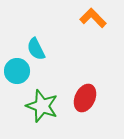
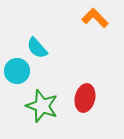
orange L-shape: moved 2 px right
cyan semicircle: moved 1 px right, 1 px up; rotated 15 degrees counterclockwise
red ellipse: rotated 12 degrees counterclockwise
